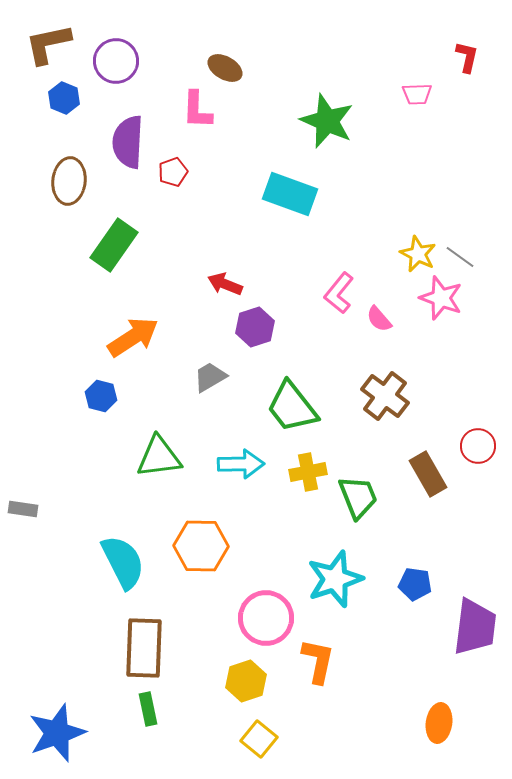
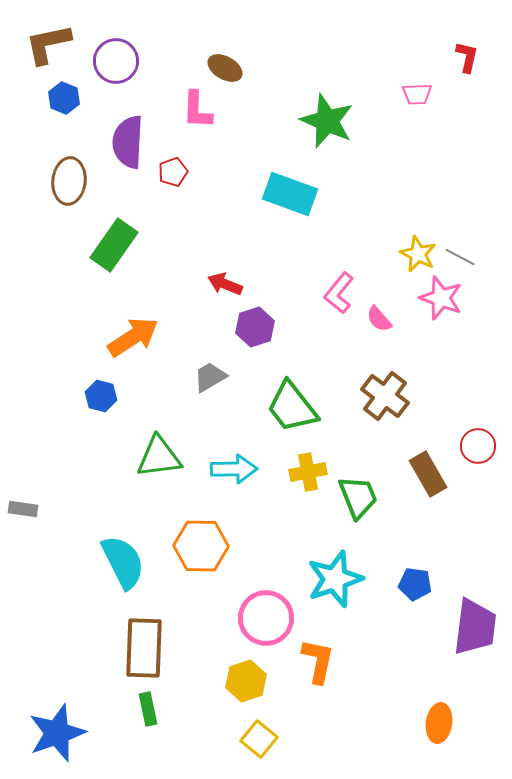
gray line at (460, 257): rotated 8 degrees counterclockwise
cyan arrow at (241, 464): moved 7 px left, 5 px down
